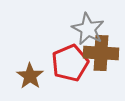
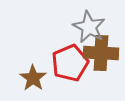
gray star: moved 1 px right, 2 px up
brown star: moved 3 px right, 2 px down
